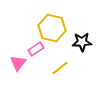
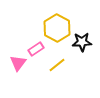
yellow hexagon: moved 5 px right; rotated 16 degrees clockwise
yellow line: moved 3 px left, 3 px up
